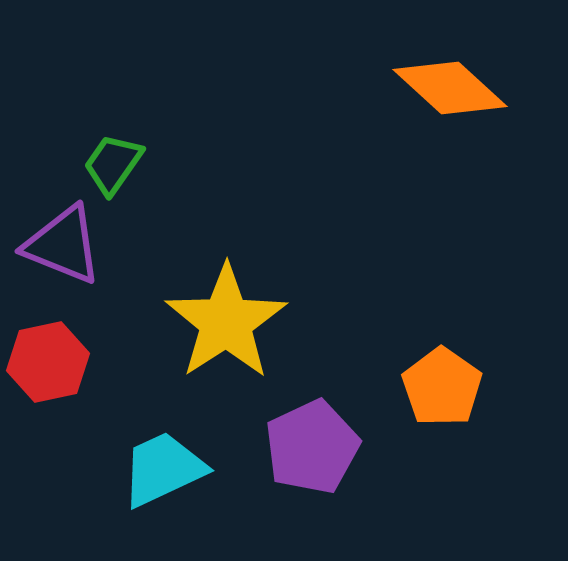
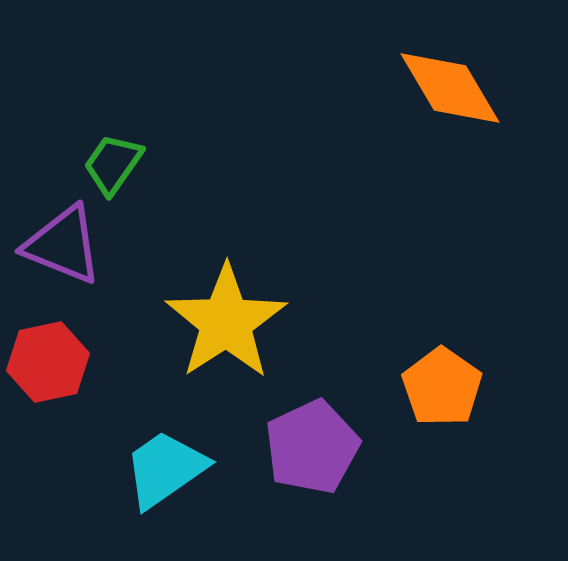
orange diamond: rotated 17 degrees clockwise
cyan trapezoid: moved 2 px right; rotated 10 degrees counterclockwise
